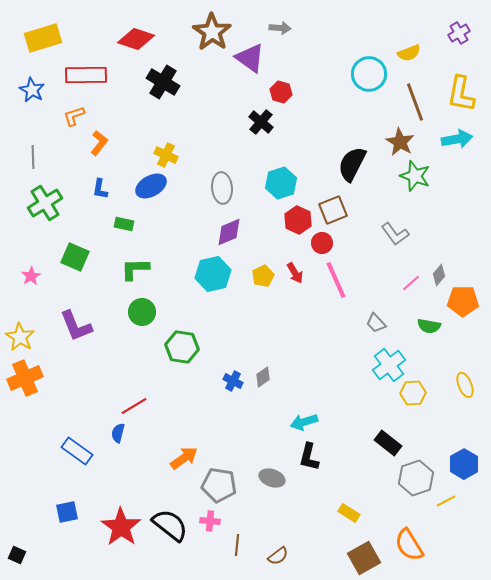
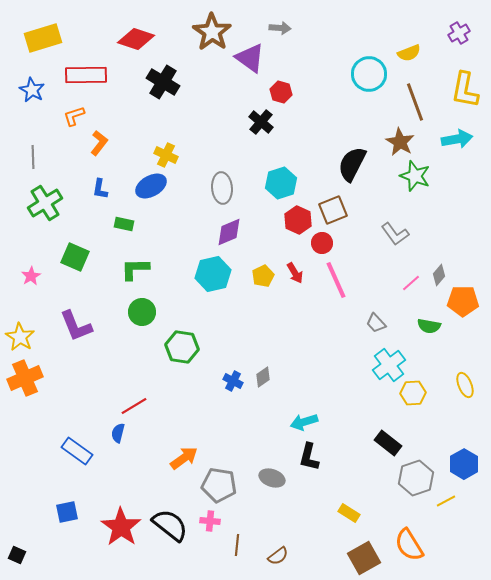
yellow L-shape at (461, 94): moved 4 px right, 4 px up
